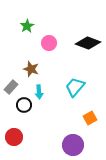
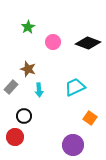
green star: moved 1 px right, 1 px down
pink circle: moved 4 px right, 1 px up
brown star: moved 3 px left
cyan trapezoid: rotated 25 degrees clockwise
cyan arrow: moved 2 px up
black circle: moved 11 px down
orange square: rotated 24 degrees counterclockwise
red circle: moved 1 px right
